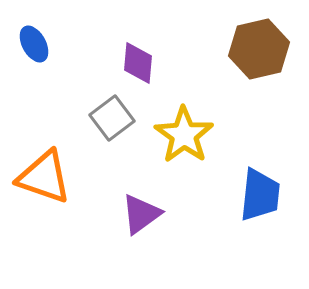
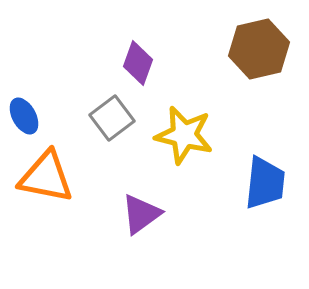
blue ellipse: moved 10 px left, 72 px down
purple diamond: rotated 15 degrees clockwise
yellow star: rotated 22 degrees counterclockwise
orange triangle: moved 2 px right; rotated 8 degrees counterclockwise
blue trapezoid: moved 5 px right, 12 px up
